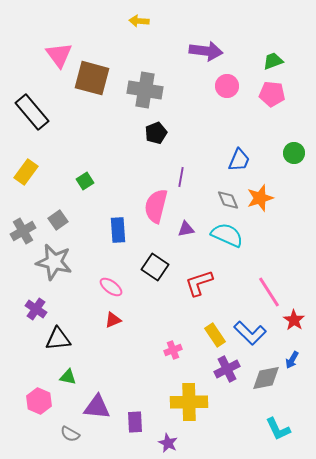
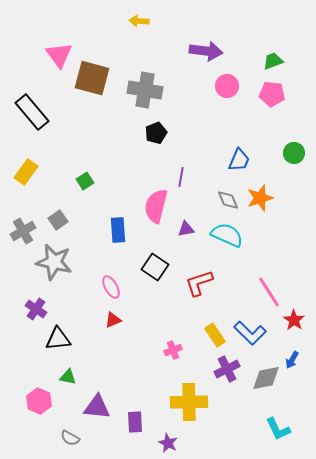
pink ellipse at (111, 287): rotated 25 degrees clockwise
gray semicircle at (70, 434): moved 4 px down
